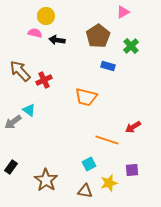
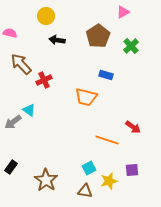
pink semicircle: moved 25 px left
blue rectangle: moved 2 px left, 9 px down
brown arrow: moved 1 px right, 7 px up
red arrow: rotated 112 degrees counterclockwise
cyan square: moved 4 px down
yellow star: moved 2 px up
